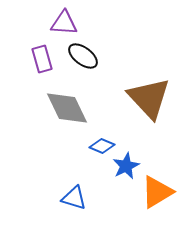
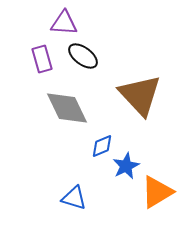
brown triangle: moved 9 px left, 3 px up
blue diamond: rotated 45 degrees counterclockwise
